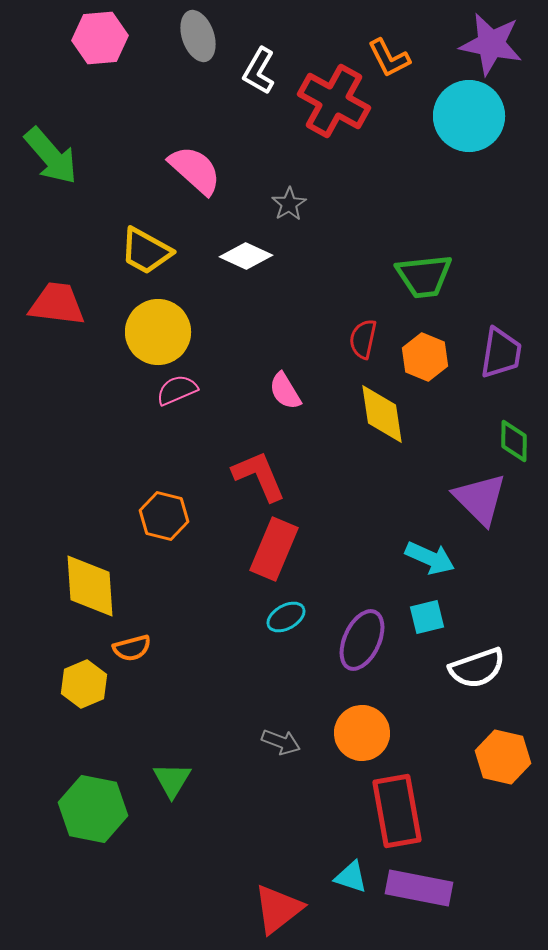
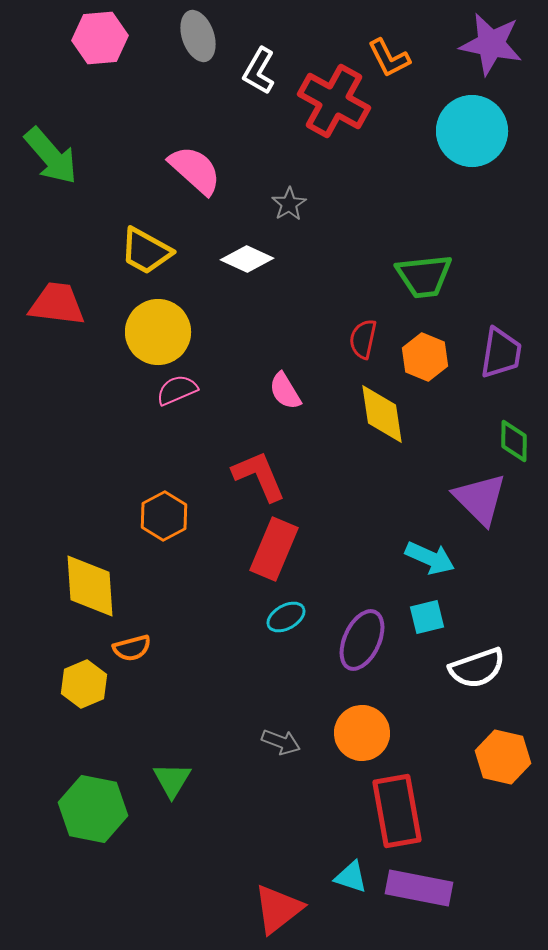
cyan circle at (469, 116): moved 3 px right, 15 px down
white diamond at (246, 256): moved 1 px right, 3 px down
orange hexagon at (164, 516): rotated 18 degrees clockwise
